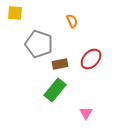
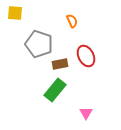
red ellipse: moved 5 px left, 3 px up; rotated 70 degrees counterclockwise
